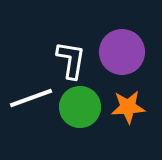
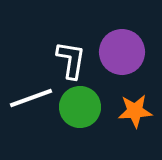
orange star: moved 7 px right, 4 px down
